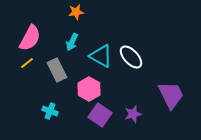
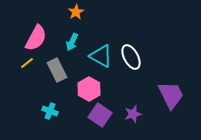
orange star: rotated 21 degrees counterclockwise
pink semicircle: moved 6 px right
white ellipse: rotated 15 degrees clockwise
